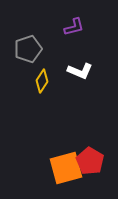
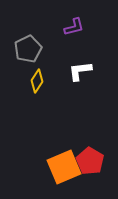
gray pentagon: rotated 8 degrees counterclockwise
white L-shape: rotated 150 degrees clockwise
yellow diamond: moved 5 px left
orange square: moved 2 px left, 1 px up; rotated 8 degrees counterclockwise
